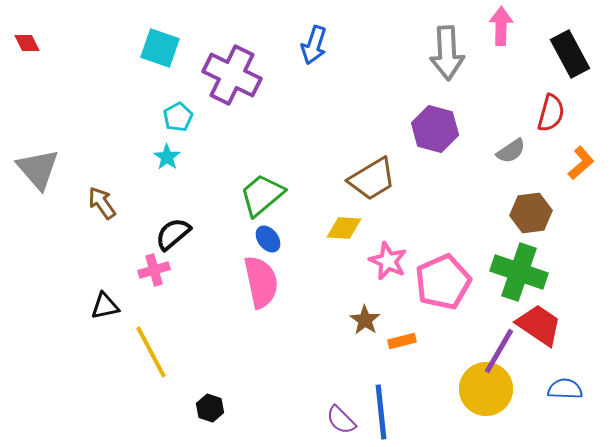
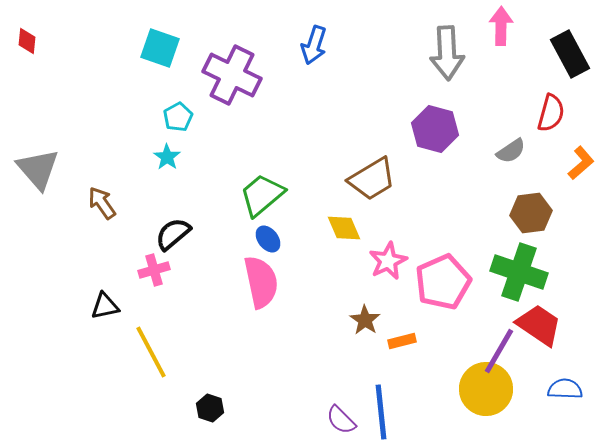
red diamond: moved 2 px up; rotated 32 degrees clockwise
yellow diamond: rotated 63 degrees clockwise
pink star: rotated 21 degrees clockwise
